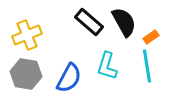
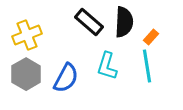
black semicircle: rotated 32 degrees clockwise
orange rectangle: rotated 14 degrees counterclockwise
gray hexagon: rotated 20 degrees clockwise
blue semicircle: moved 3 px left
